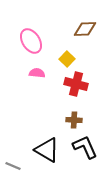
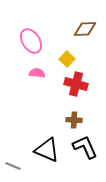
black triangle: rotated 8 degrees counterclockwise
